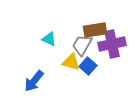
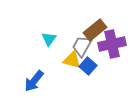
brown rectangle: rotated 30 degrees counterclockwise
cyan triangle: rotated 42 degrees clockwise
gray trapezoid: moved 1 px down
yellow triangle: moved 1 px right, 2 px up
